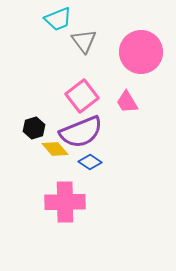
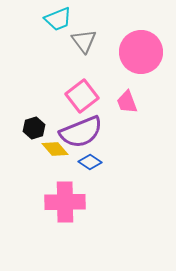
pink trapezoid: rotated 10 degrees clockwise
